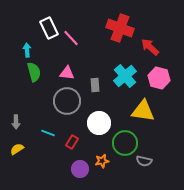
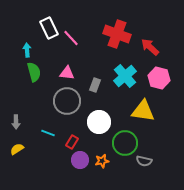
red cross: moved 3 px left, 6 px down
gray rectangle: rotated 24 degrees clockwise
white circle: moved 1 px up
purple circle: moved 9 px up
